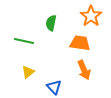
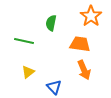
orange trapezoid: moved 1 px down
